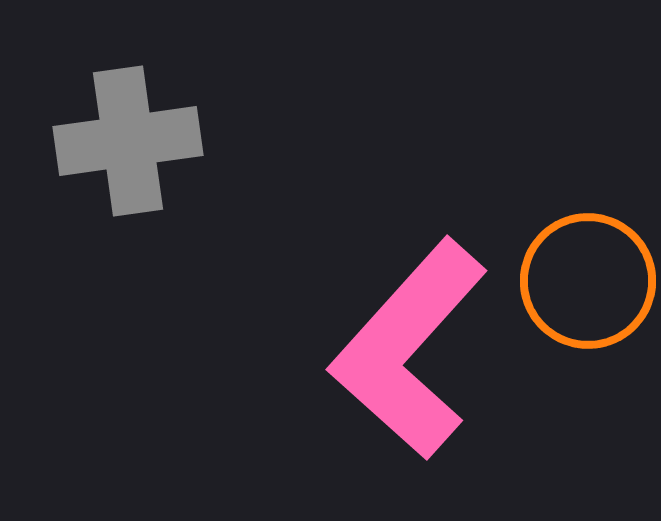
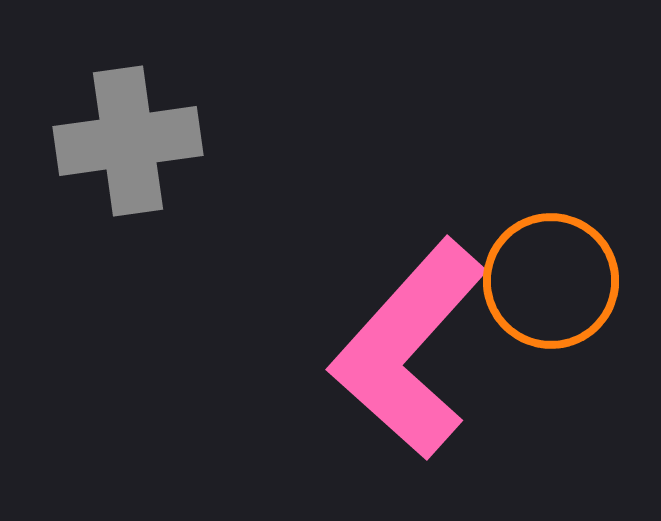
orange circle: moved 37 px left
